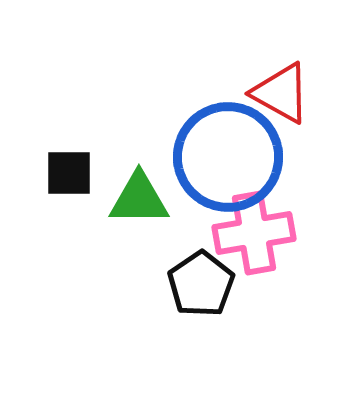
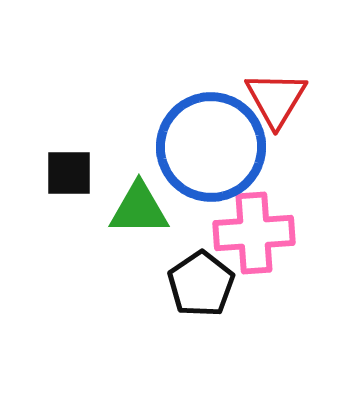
red triangle: moved 5 px left, 6 px down; rotated 32 degrees clockwise
blue circle: moved 17 px left, 10 px up
green triangle: moved 10 px down
pink cross: rotated 6 degrees clockwise
